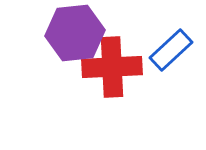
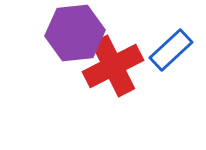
red cross: moved 1 px right, 1 px up; rotated 24 degrees counterclockwise
